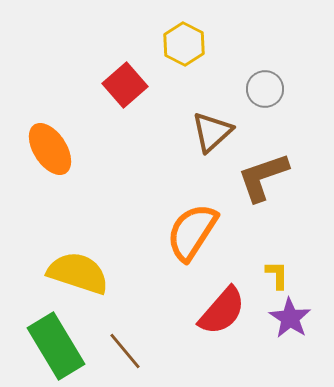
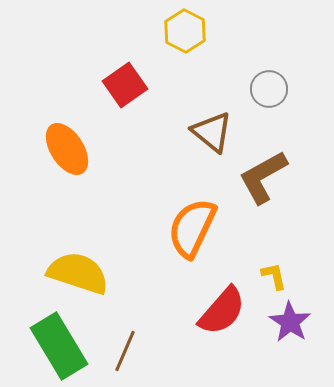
yellow hexagon: moved 1 px right, 13 px up
red square: rotated 6 degrees clockwise
gray circle: moved 4 px right
brown triangle: rotated 39 degrees counterclockwise
orange ellipse: moved 17 px right
brown L-shape: rotated 10 degrees counterclockwise
orange semicircle: moved 4 px up; rotated 8 degrees counterclockwise
yellow L-shape: moved 3 px left, 1 px down; rotated 12 degrees counterclockwise
purple star: moved 4 px down
green rectangle: moved 3 px right
brown line: rotated 63 degrees clockwise
